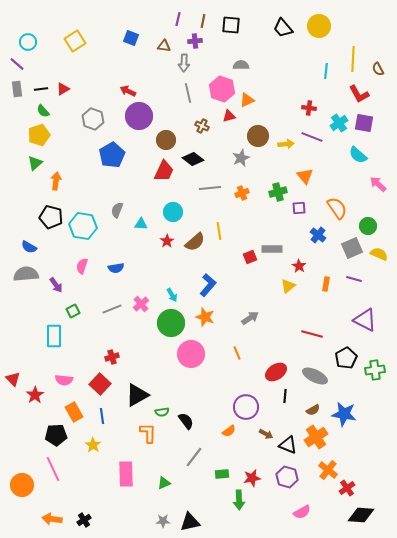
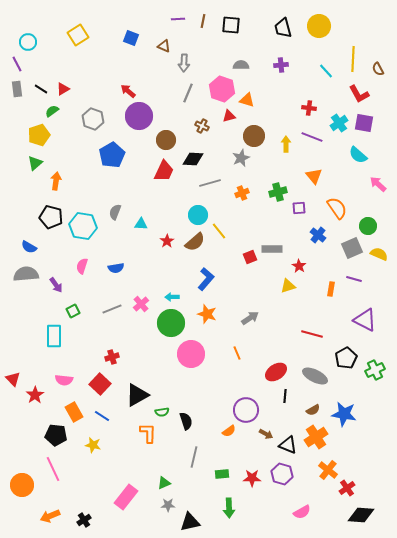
purple line at (178, 19): rotated 72 degrees clockwise
black trapezoid at (283, 28): rotated 25 degrees clockwise
yellow square at (75, 41): moved 3 px right, 6 px up
purple cross at (195, 41): moved 86 px right, 24 px down
brown triangle at (164, 46): rotated 16 degrees clockwise
purple line at (17, 64): rotated 21 degrees clockwise
cyan line at (326, 71): rotated 49 degrees counterclockwise
black line at (41, 89): rotated 40 degrees clockwise
red arrow at (128, 91): rotated 14 degrees clockwise
gray line at (188, 93): rotated 36 degrees clockwise
orange triangle at (247, 100): rotated 42 degrees clockwise
green semicircle at (43, 111): moved 9 px right; rotated 96 degrees clockwise
brown circle at (258, 136): moved 4 px left
yellow arrow at (286, 144): rotated 84 degrees counterclockwise
black diamond at (193, 159): rotated 35 degrees counterclockwise
orange triangle at (305, 176): moved 9 px right
gray line at (210, 188): moved 5 px up; rotated 10 degrees counterclockwise
gray semicircle at (117, 210): moved 2 px left, 2 px down
cyan circle at (173, 212): moved 25 px right, 3 px down
yellow line at (219, 231): rotated 30 degrees counterclockwise
orange rectangle at (326, 284): moved 5 px right, 5 px down
blue L-shape at (208, 285): moved 2 px left, 6 px up
yellow triangle at (288, 286): rotated 21 degrees clockwise
cyan arrow at (172, 295): moved 2 px down; rotated 120 degrees clockwise
orange star at (205, 317): moved 2 px right, 3 px up
green cross at (375, 370): rotated 18 degrees counterclockwise
purple circle at (246, 407): moved 3 px down
blue line at (102, 416): rotated 49 degrees counterclockwise
black semicircle at (186, 421): rotated 18 degrees clockwise
black pentagon at (56, 435): rotated 10 degrees clockwise
yellow star at (93, 445): rotated 21 degrees counterclockwise
gray line at (194, 457): rotated 25 degrees counterclockwise
pink rectangle at (126, 474): moved 23 px down; rotated 40 degrees clockwise
purple hexagon at (287, 477): moved 5 px left, 3 px up
red star at (252, 478): rotated 12 degrees clockwise
green arrow at (239, 500): moved 10 px left, 8 px down
orange arrow at (52, 519): moved 2 px left, 3 px up; rotated 30 degrees counterclockwise
gray star at (163, 521): moved 5 px right, 16 px up
